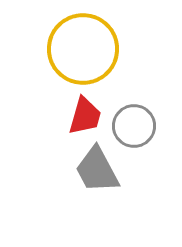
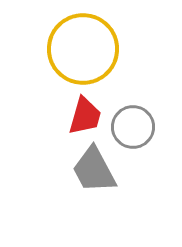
gray circle: moved 1 px left, 1 px down
gray trapezoid: moved 3 px left
